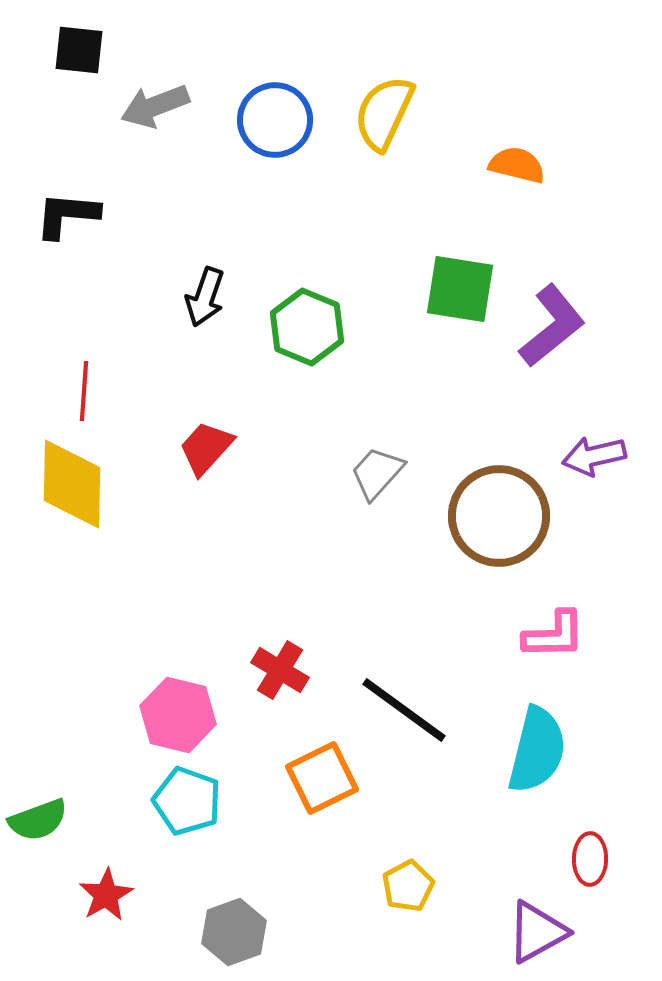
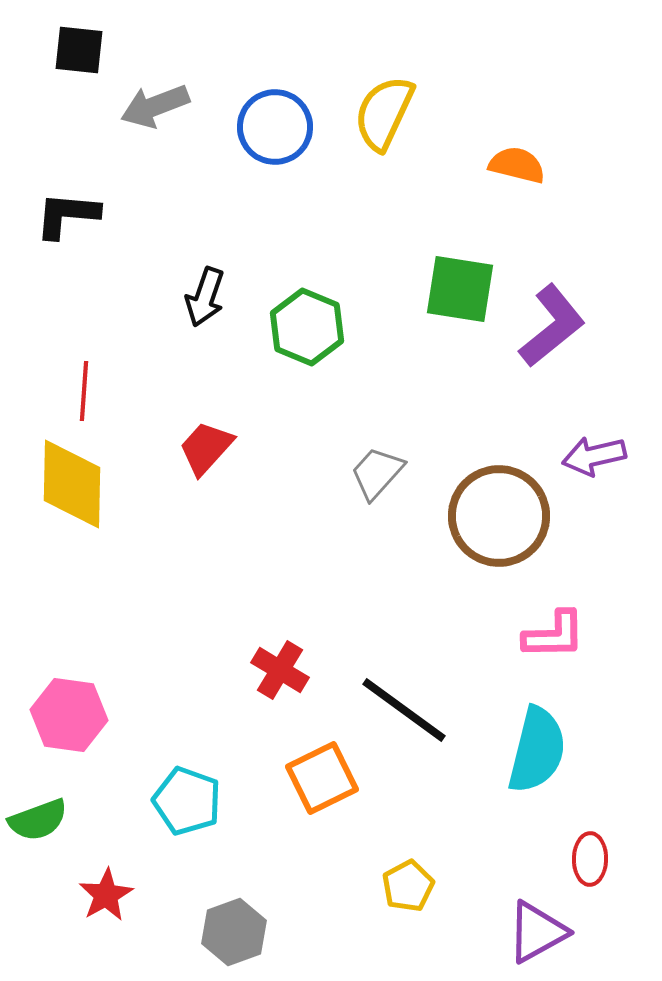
blue circle: moved 7 px down
pink hexagon: moved 109 px left; rotated 6 degrees counterclockwise
